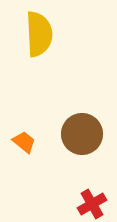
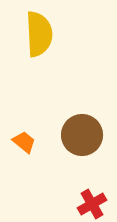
brown circle: moved 1 px down
